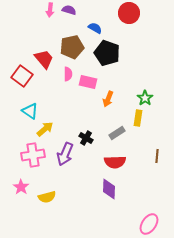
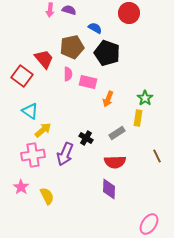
yellow arrow: moved 2 px left, 1 px down
brown line: rotated 32 degrees counterclockwise
yellow semicircle: moved 1 px up; rotated 102 degrees counterclockwise
